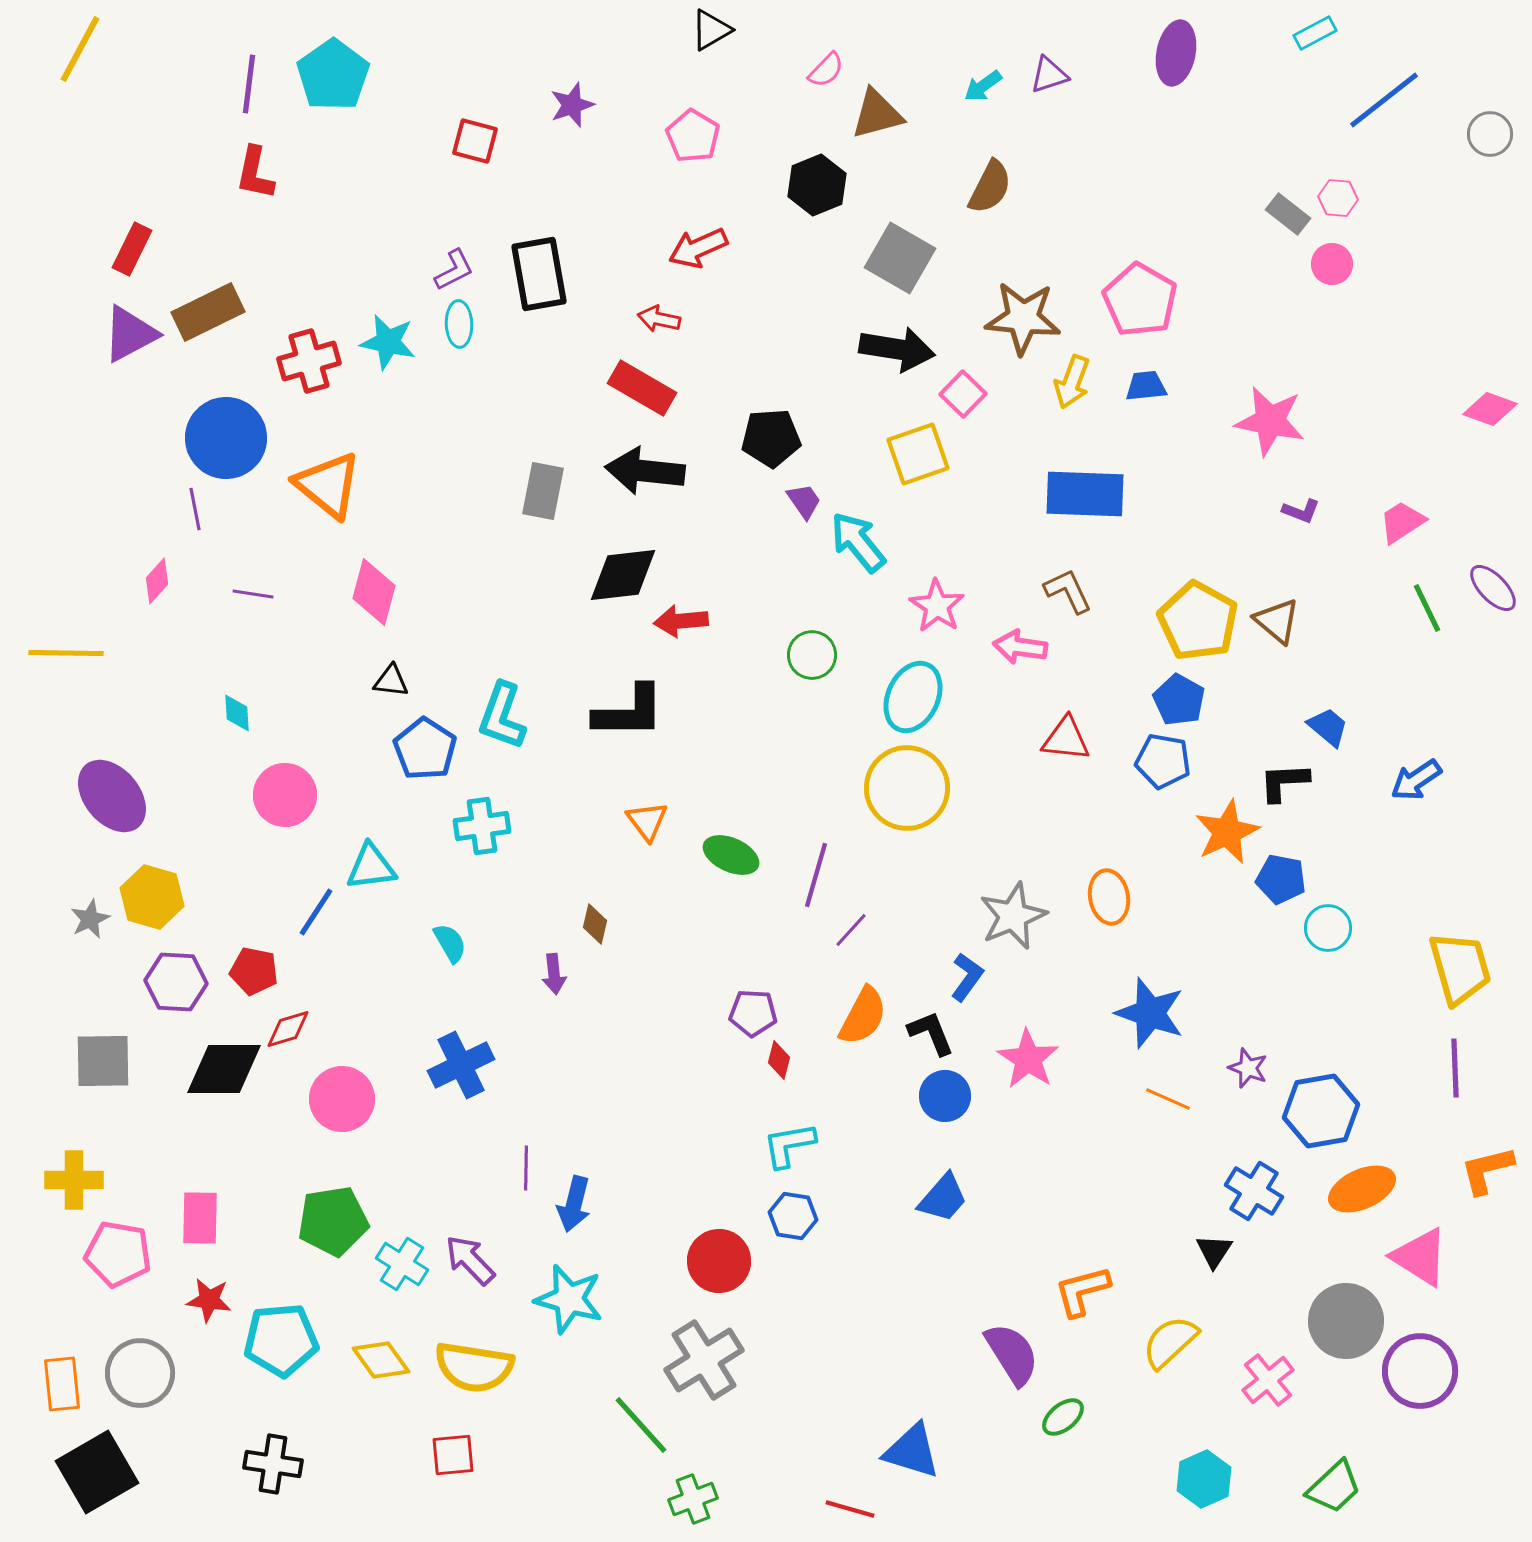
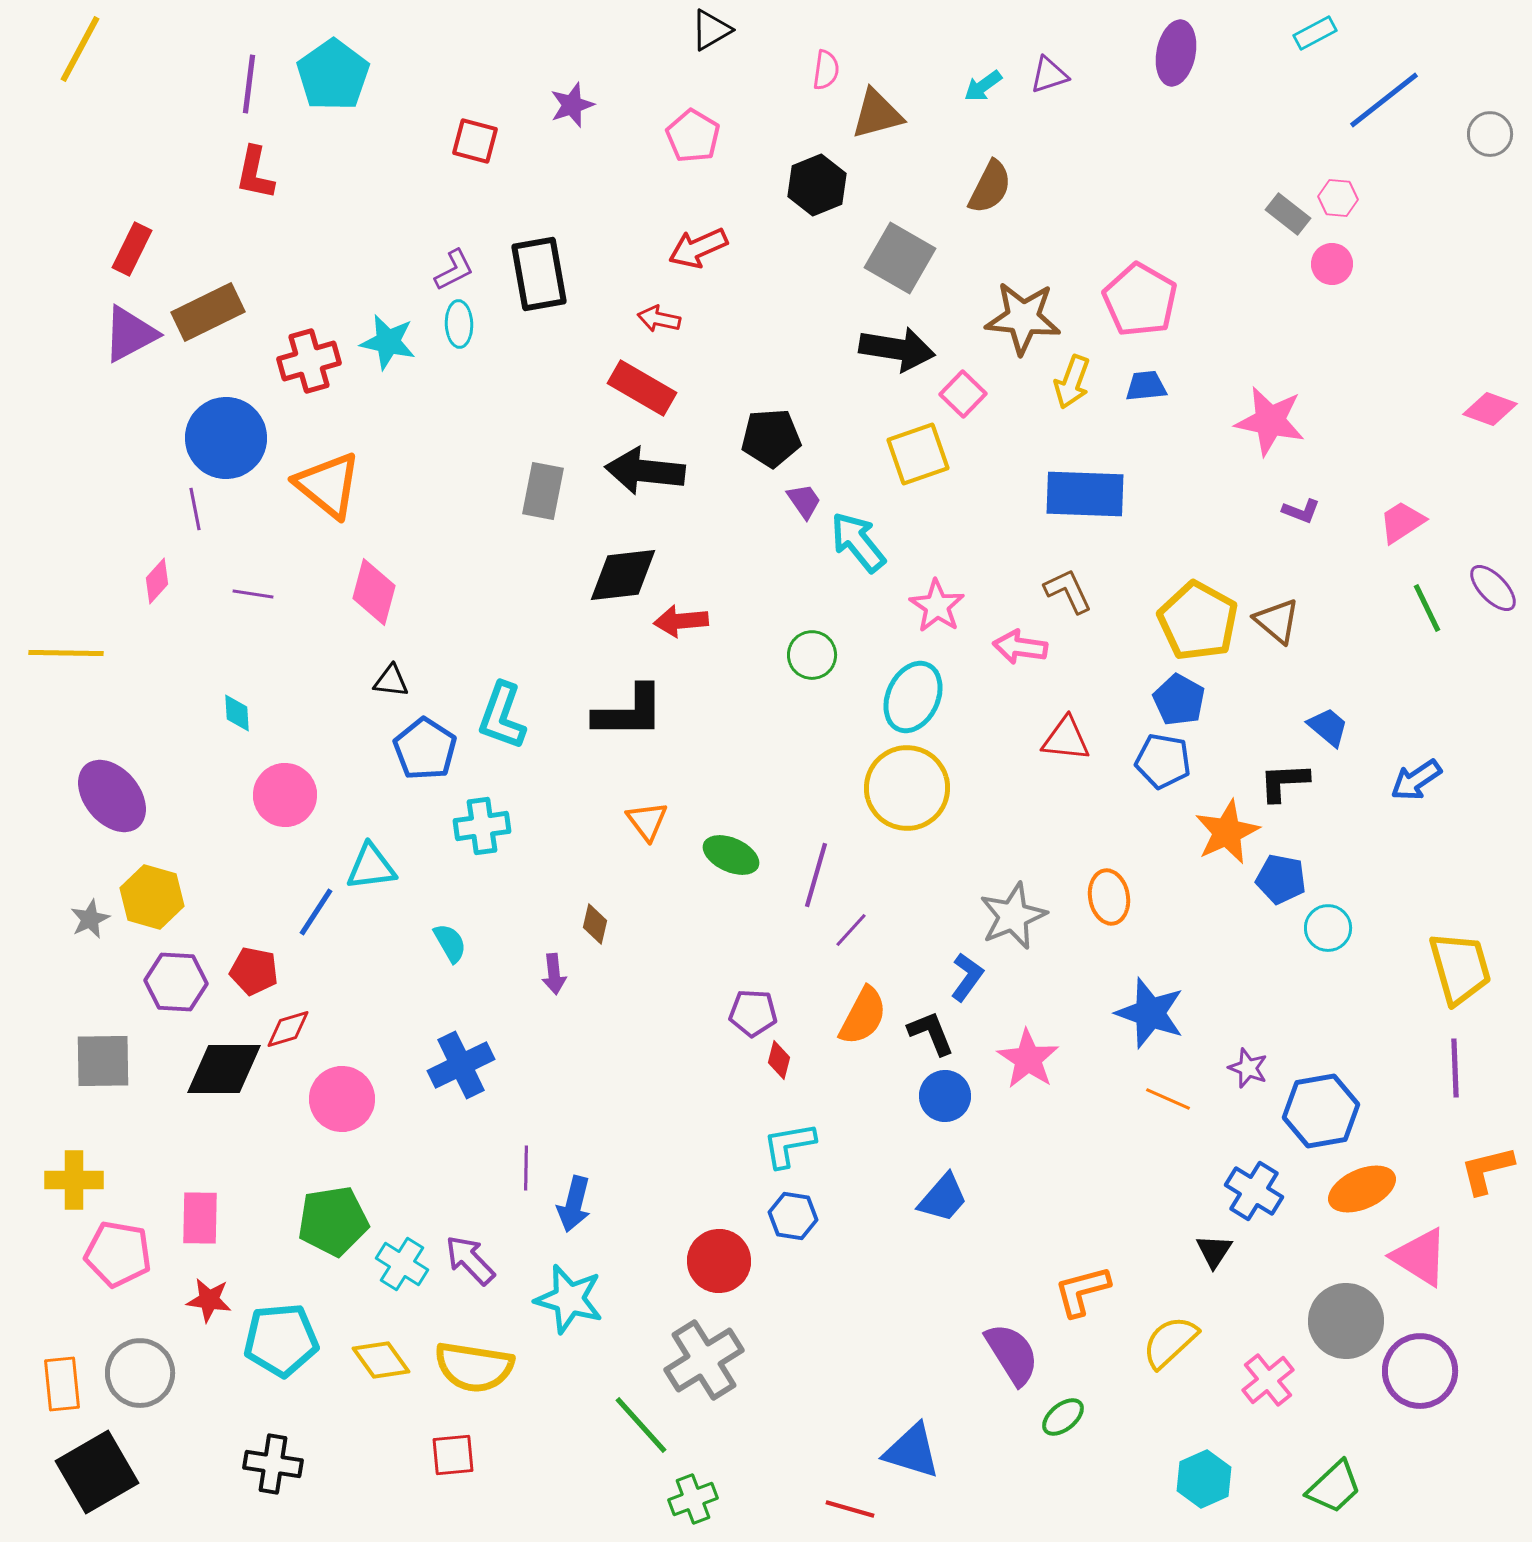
pink semicircle at (826, 70): rotated 36 degrees counterclockwise
